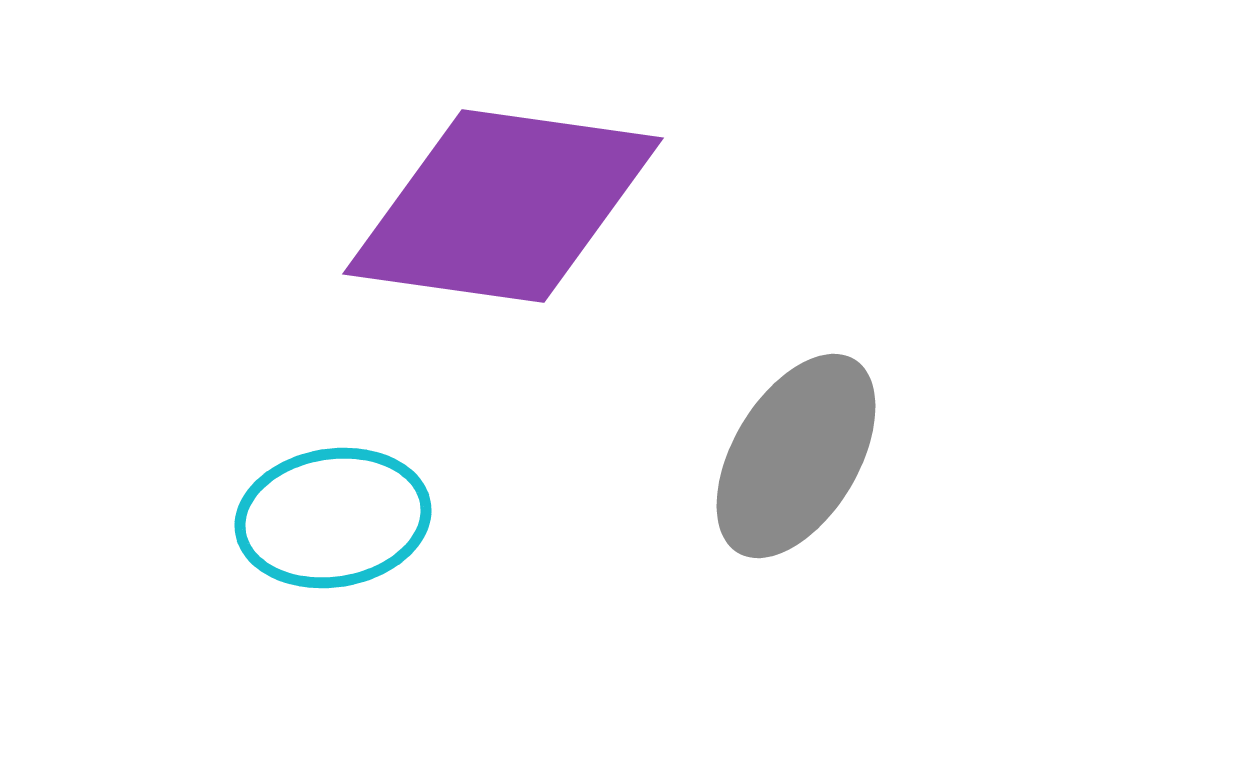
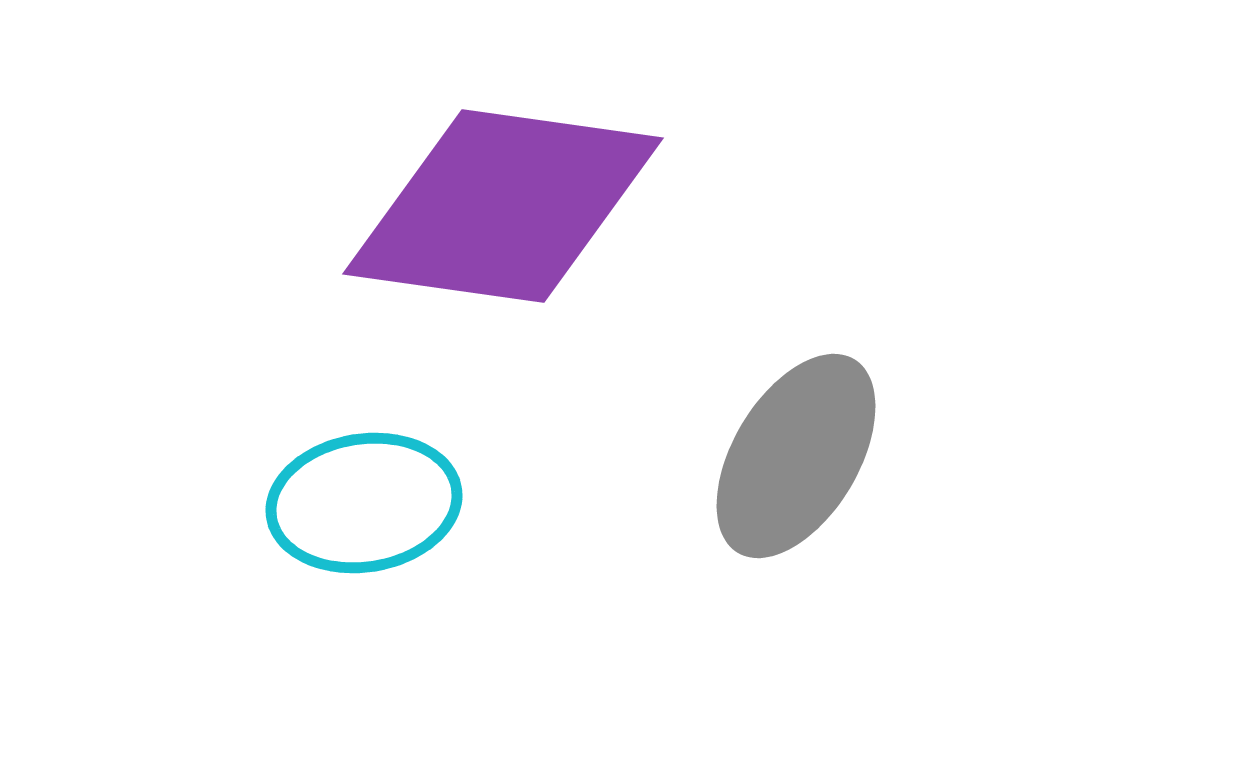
cyan ellipse: moved 31 px right, 15 px up
